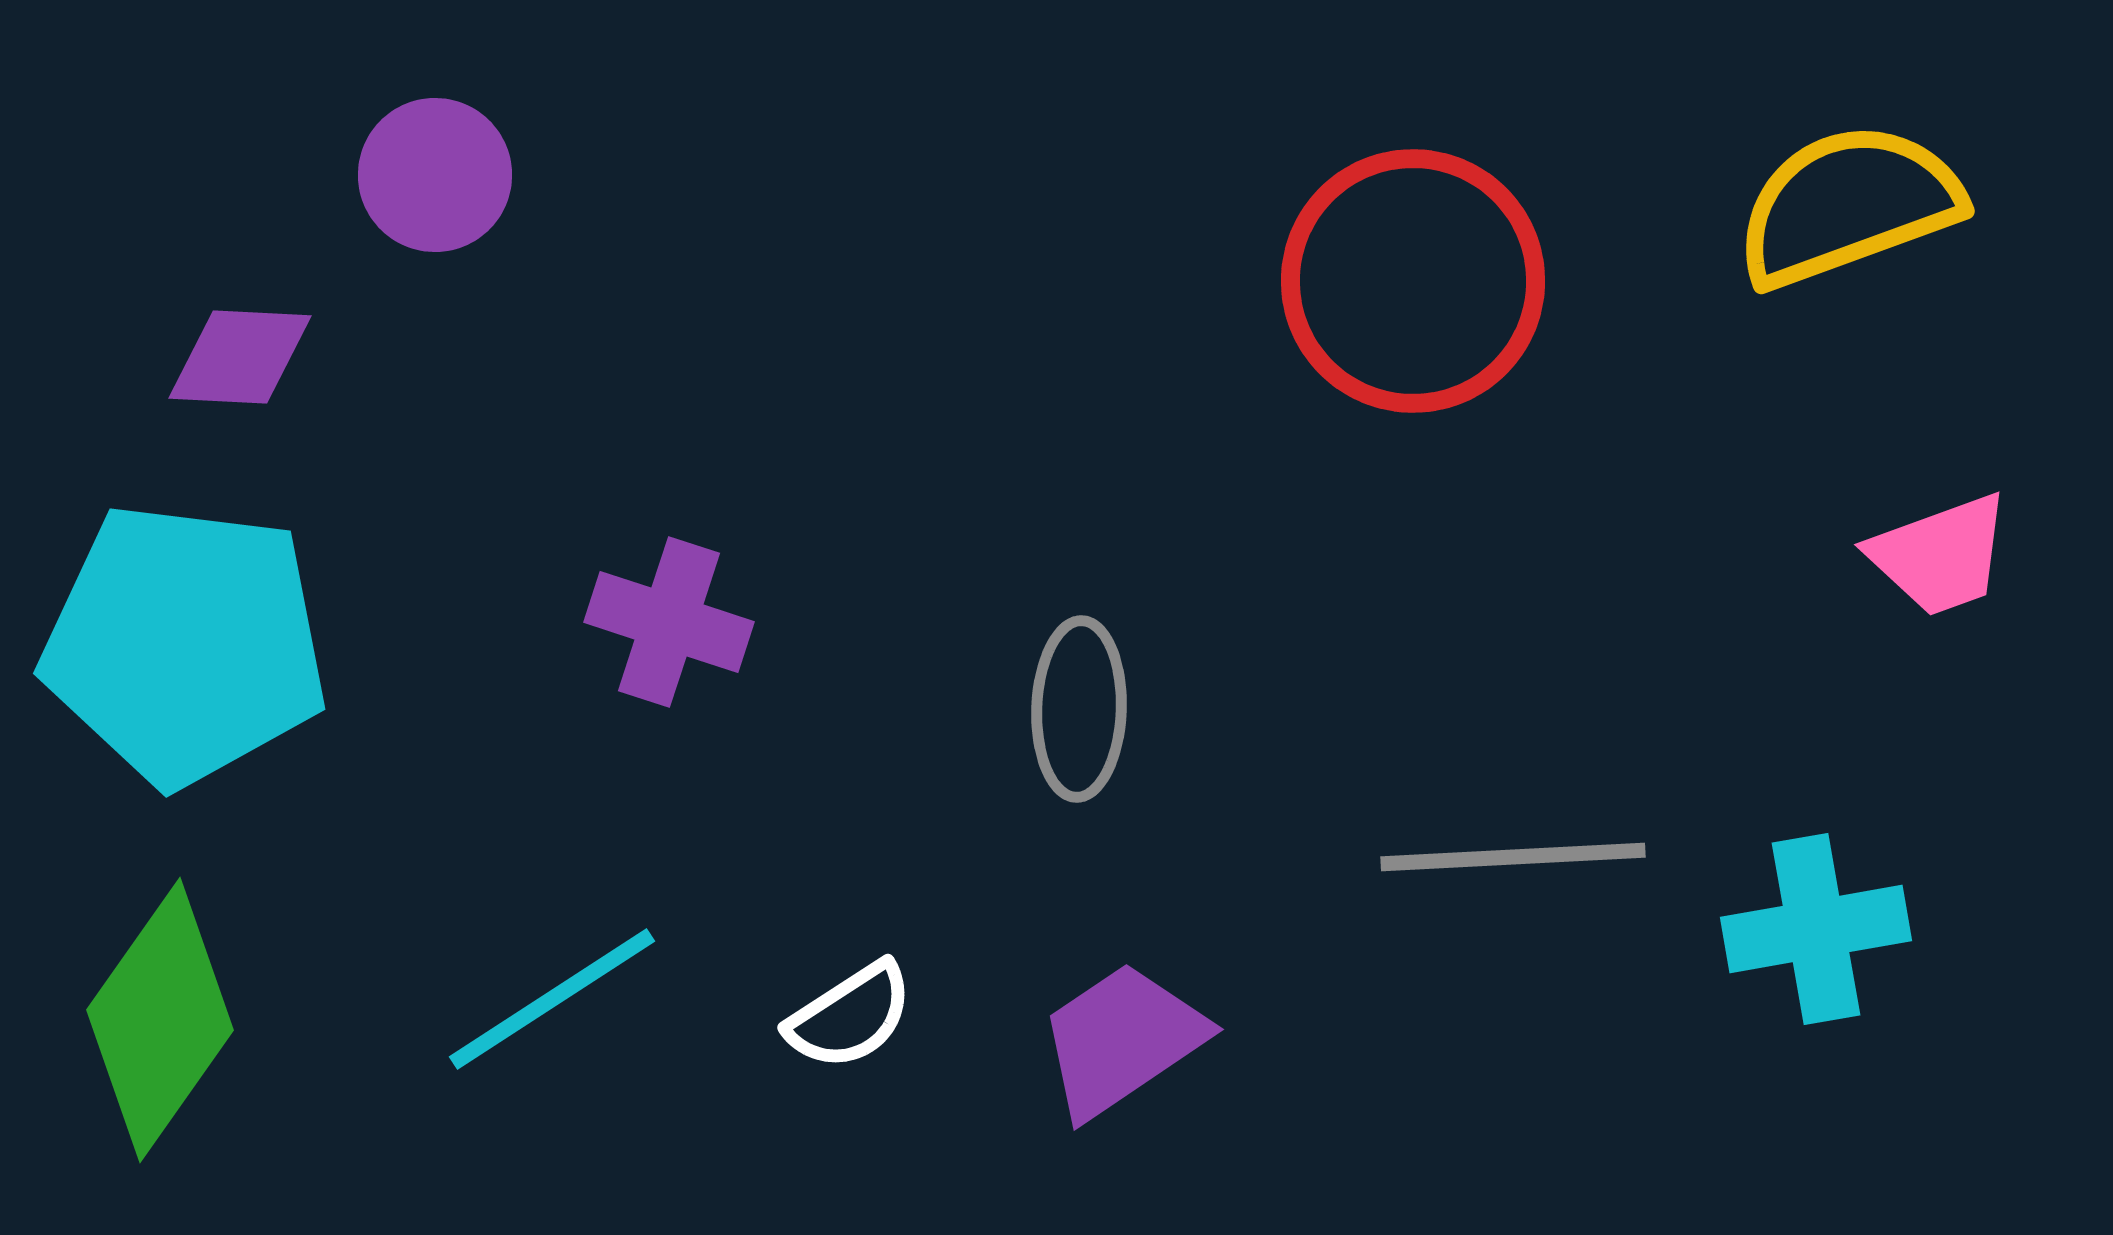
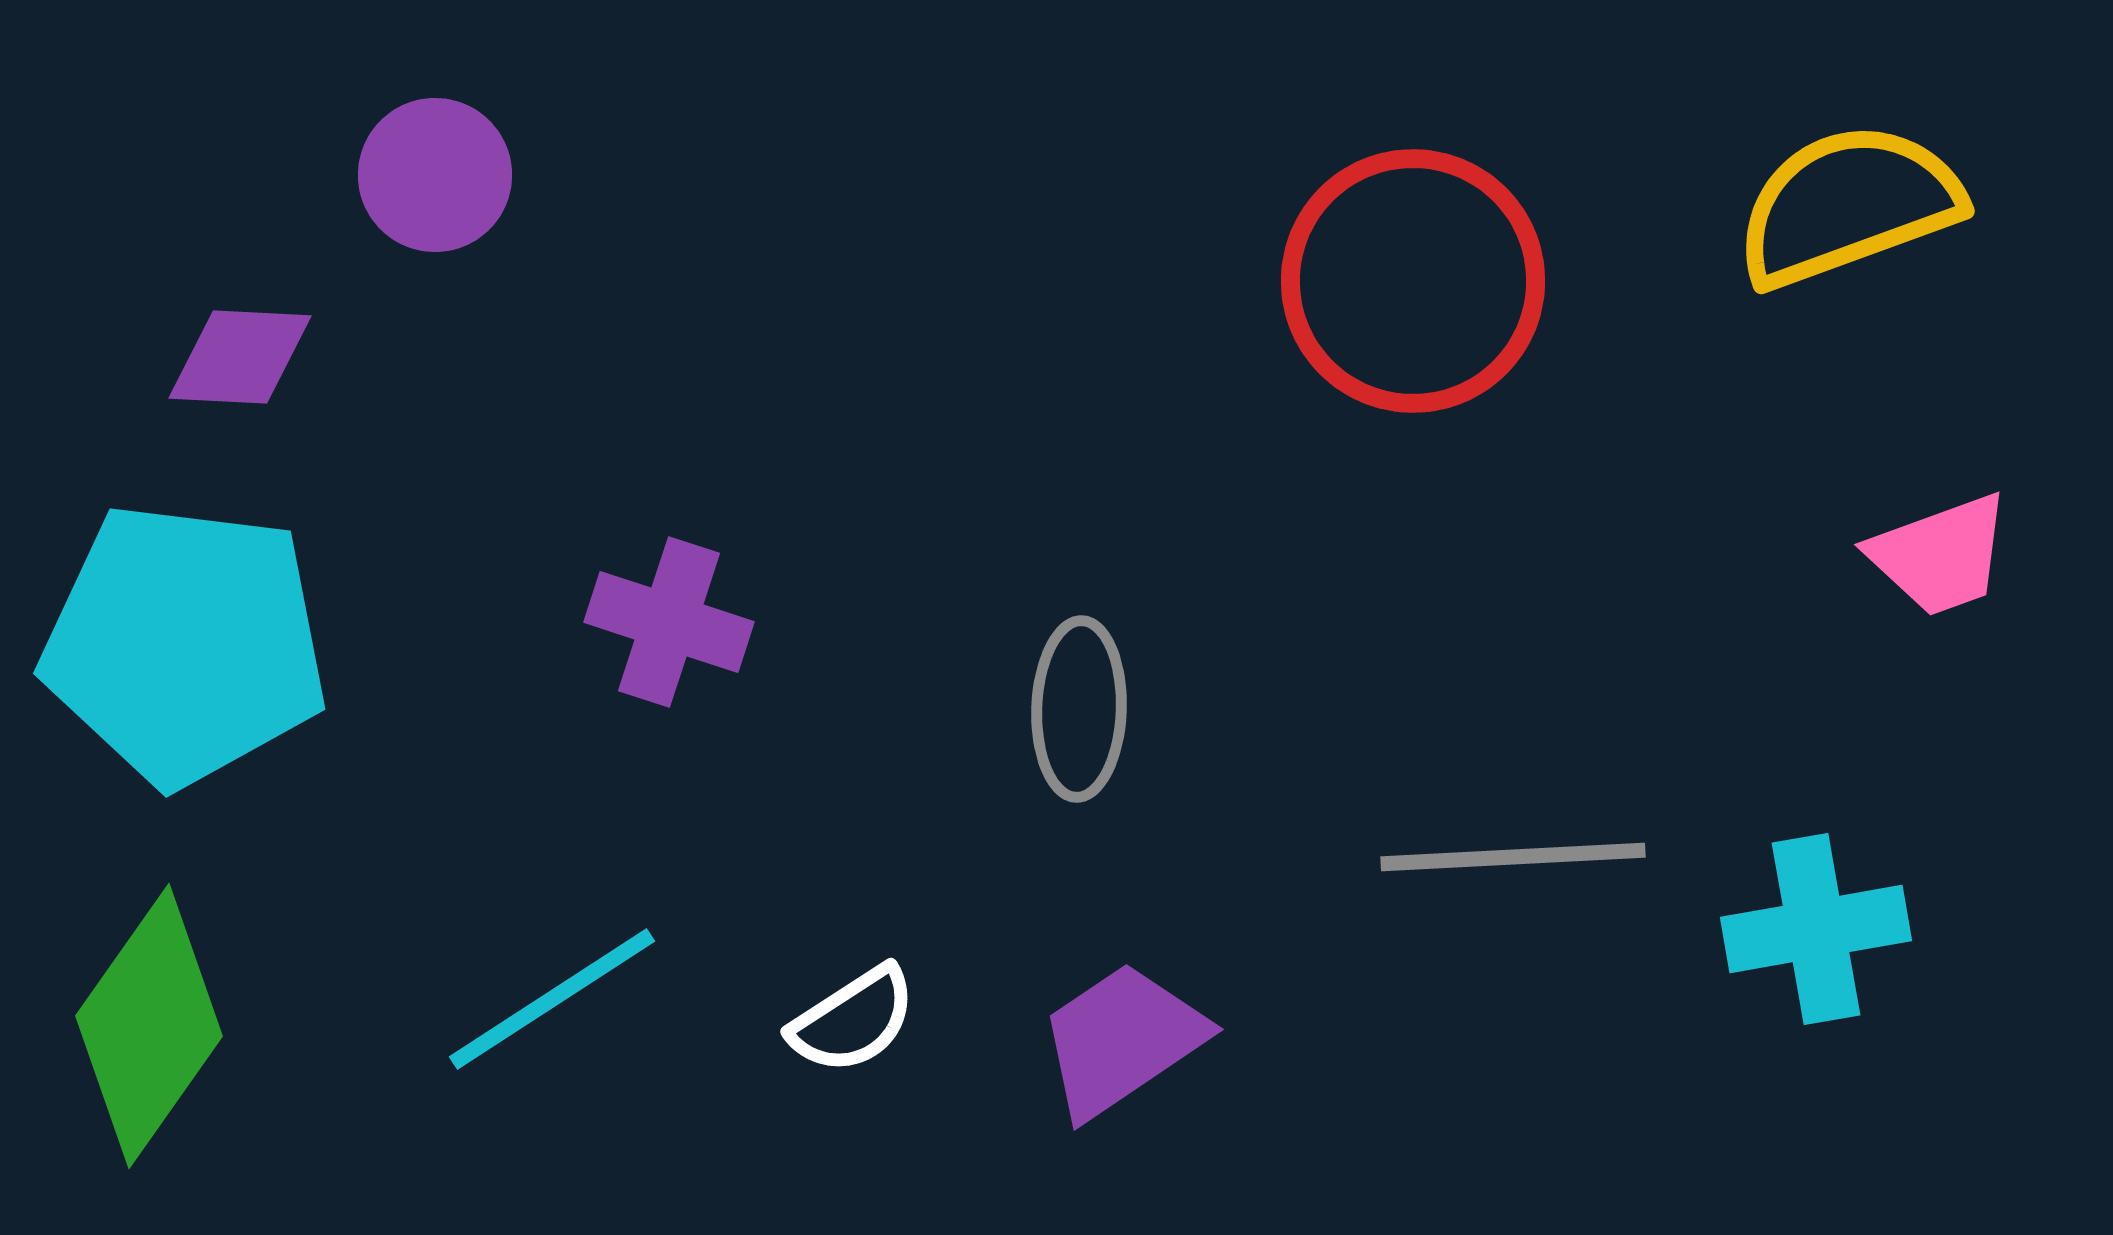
white semicircle: moved 3 px right, 4 px down
green diamond: moved 11 px left, 6 px down
